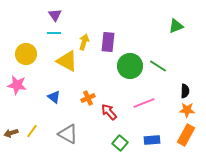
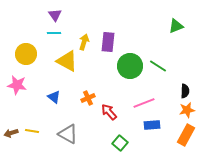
orange star: rotated 14 degrees counterclockwise
yellow line: rotated 64 degrees clockwise
blue rectangle: moved 15 px up
